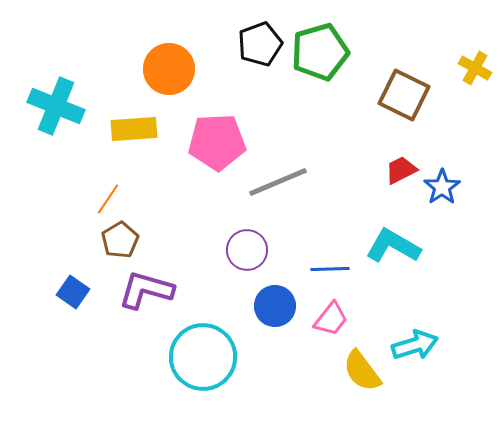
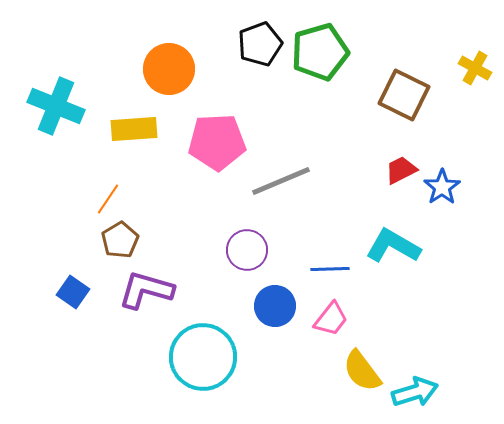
gray line: moved 3 px right, 1 px up
cyan arrow: moved 47 px down
